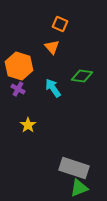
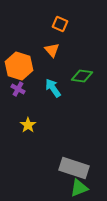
orange triangle: moved 3 px down
